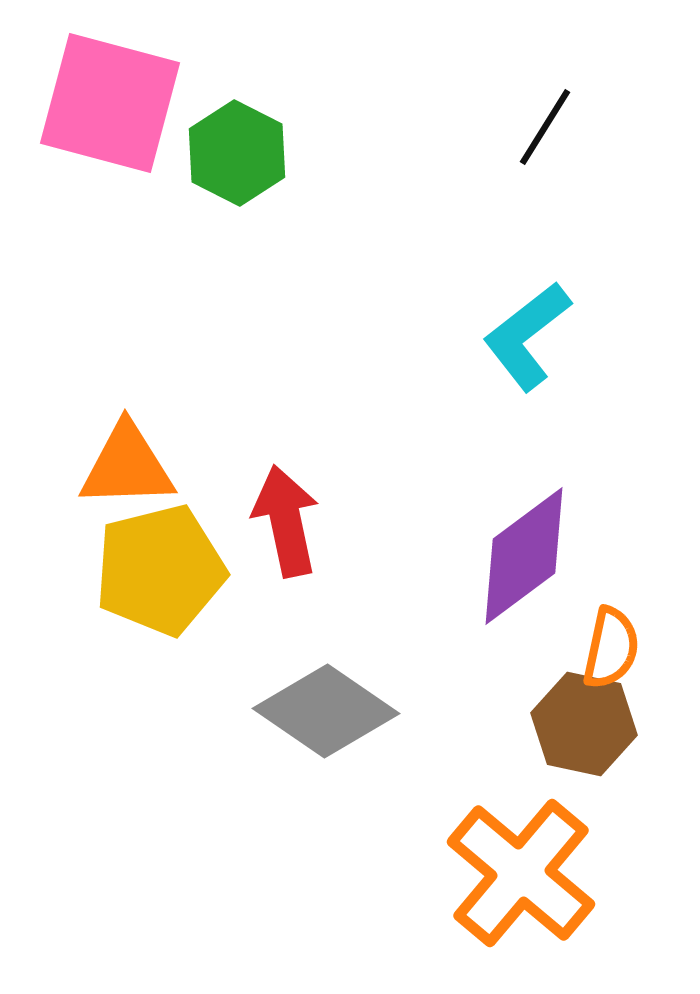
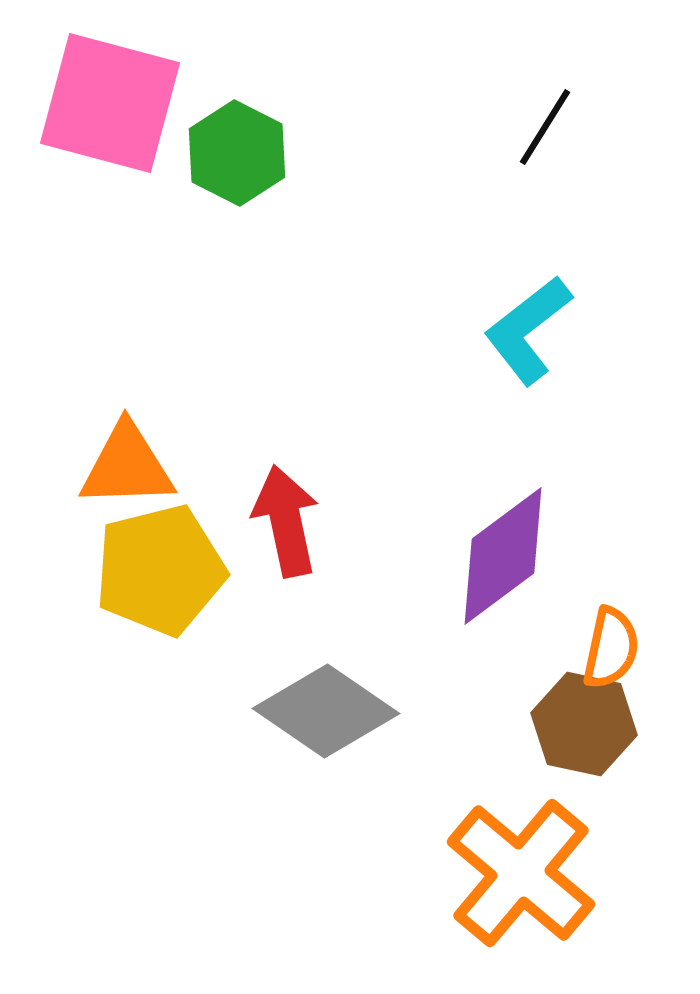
cyan L-shape: moved 1 px right, 6 px up
purple diamond: moved 21 px left
